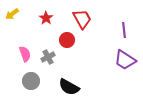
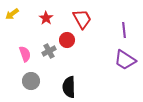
gray cross: moved 1 px right, 6 px up
black semicircle: rotated 60 degrees clockwise
